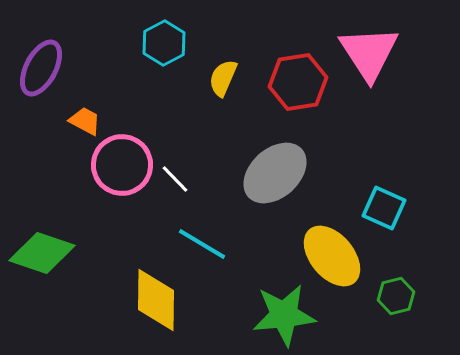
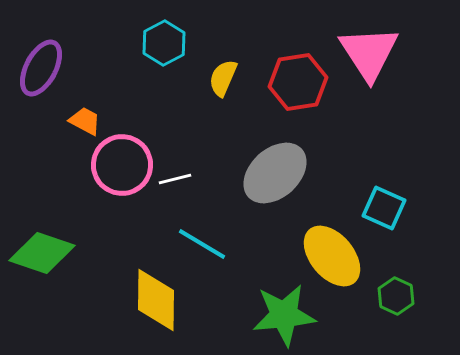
white line: rotated 60 degrees counterclockwise
green hexagon: rotated 21 degrees counterclockwise
